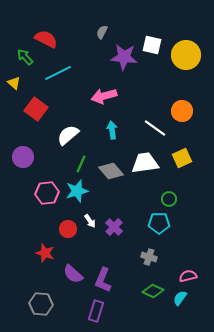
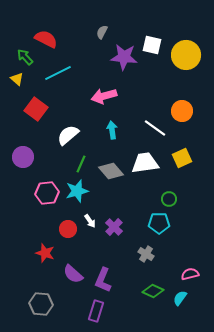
yellow triangle: moved 3 px right, 4 px up
gray cross: moved 3 px left, 3 px up; rotated 14 degrees clockwise
pink semicircle: moved 2 px right, 2 px up
